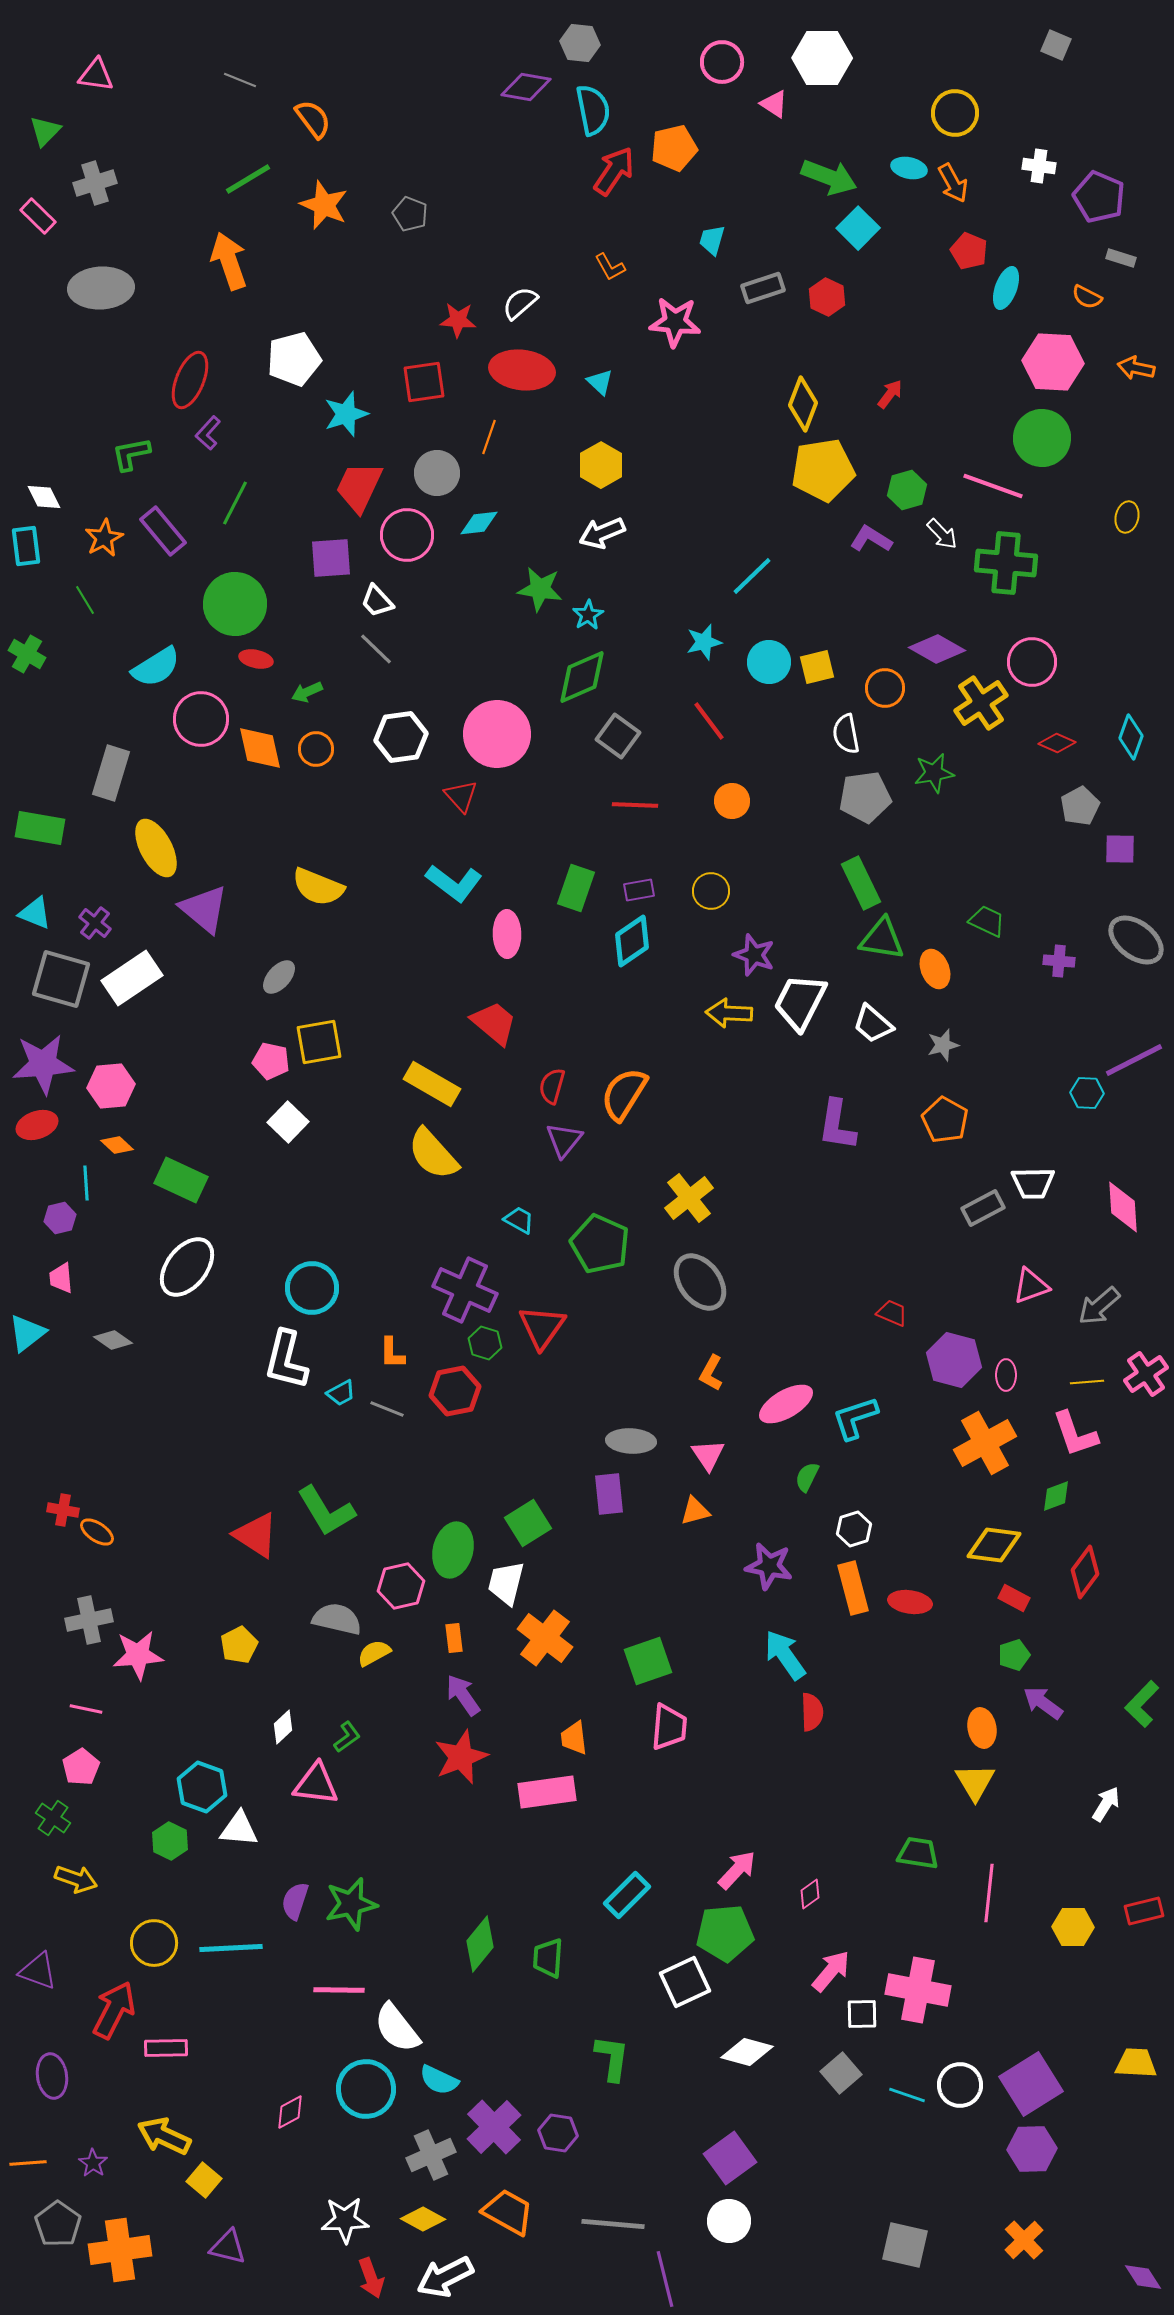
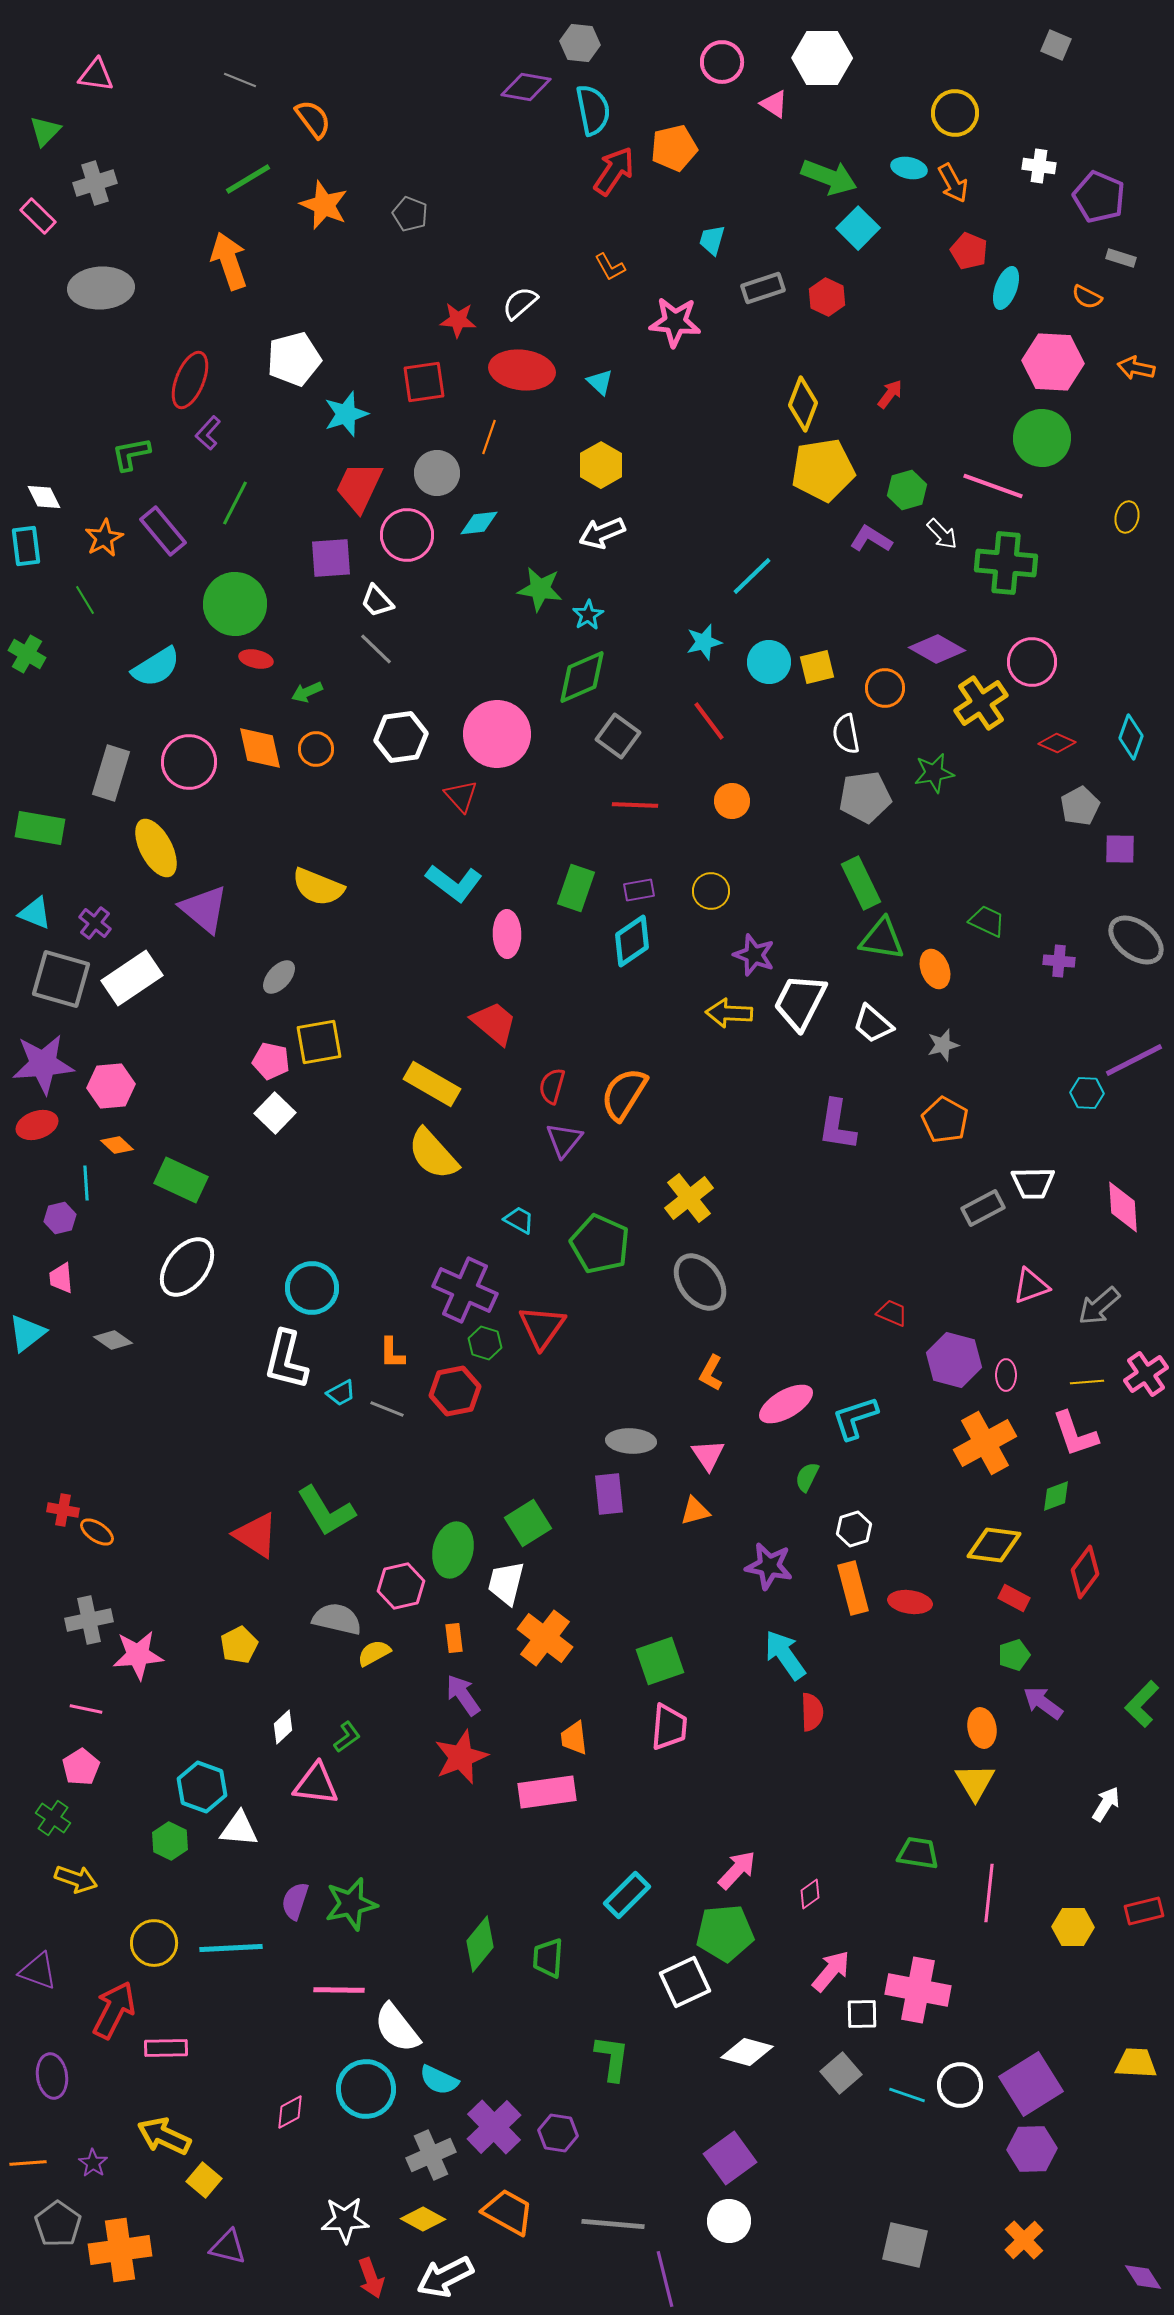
pink circle at (201, 719): moved 12 px left, 43 px down
white square at (288, 1122): moved 13 px left, 9 px up
green square at (648, 1661): moved 12 px right
